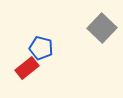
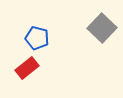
blue pentagon: moved 4 px left, 10 px up
